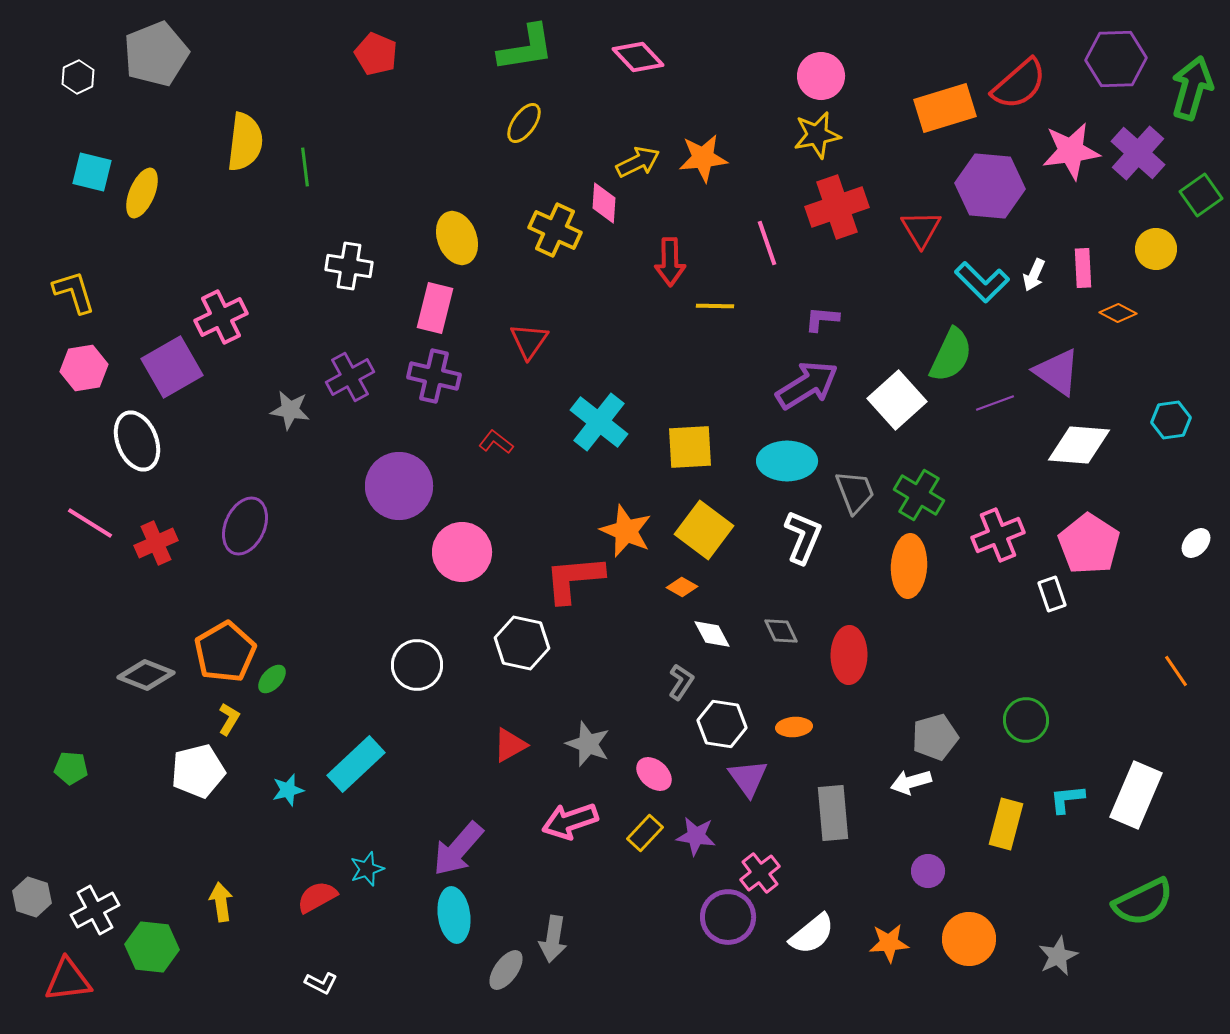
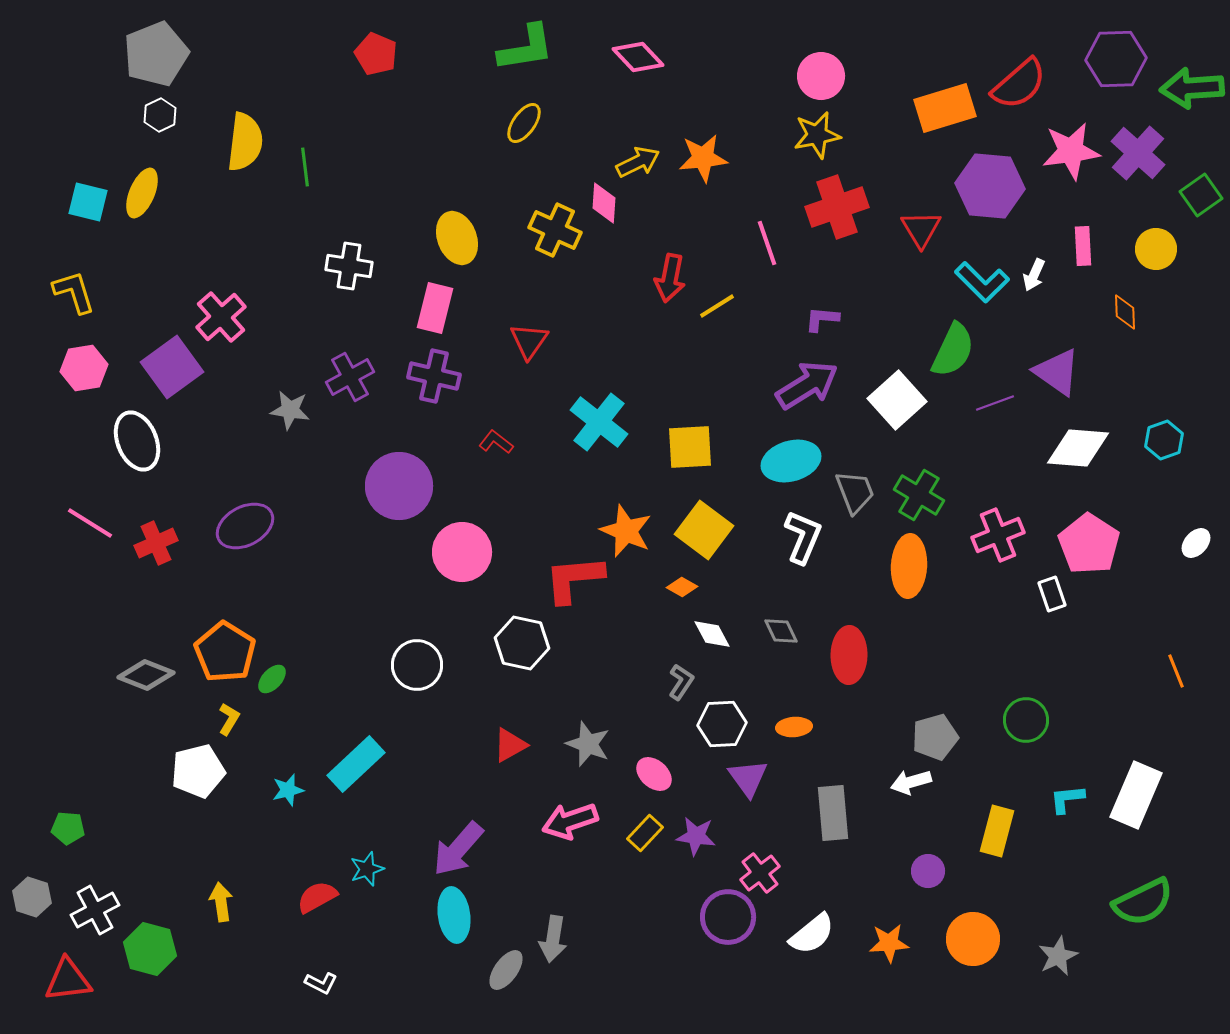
white hexagon at (78, 77): moved 82 px right, 38 px down
green arrow at (1192, 88): rotated 110 degrees counterclockwise
cyan square at (92, 172): moved 4 px left, 30 px down
red arrow at (670, 262): moved 16 px down; rotated 12 degrees clockwise
pink rectangle at (1083, 268): moved 22 px up
yellow line at (715, 306): moved 2 px right; rotated 33 degrees counterclockwise
orange diamond at (1118, 313): moved 7 px right, 1 px up; rotated 60 degrees clockwise
pink cross at (221, 317): rotated 15 degrees counterclockwise
green semicircle at (951, 355): moved 2 px right, 5 px up
purple square at (172, 367): rotated 6 degrees counterclockwise
cyan hexagon at (1171, 420): moved 7 px left, 20 px down; rotated 12 degrees counterclockwise
white diamond at (1079, 445): moved 1 px left, 3 px down
cyan ellipse at (787, 461): moved 4 px right; rotated 16 degrees counterclockwise
purple ellipse at (245, 526): rotated 38 degrees clockwise
orange pentagon at (225, 652): rotated 10 degrees counterclockwise
orange line at (1176, 671): rotated 12 degrees clockwise
white hexagon at (722, 724): rotated 12 degrees counterclockwise
green pentagon at (71, 768): moved 3 px left, 60 px down
yellow rectangle at (1006, 824): moved 9 px left, 7 px down
orange circle at (969, 939): moved 4 px right
green hexagon at (152, 947): moved 2 px left, 2 px down; rotated 9 degrees clockwise
